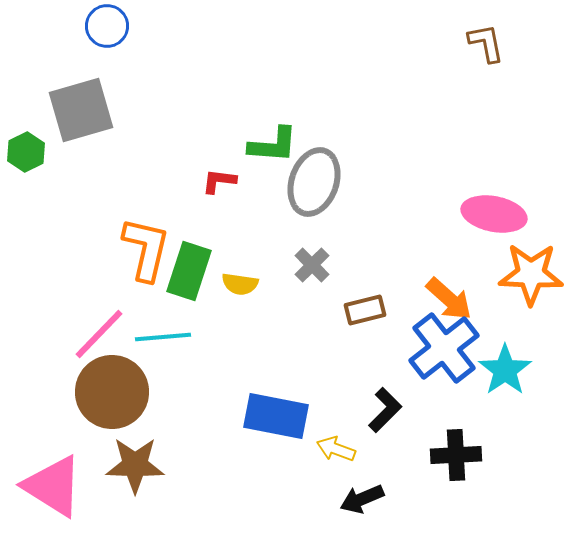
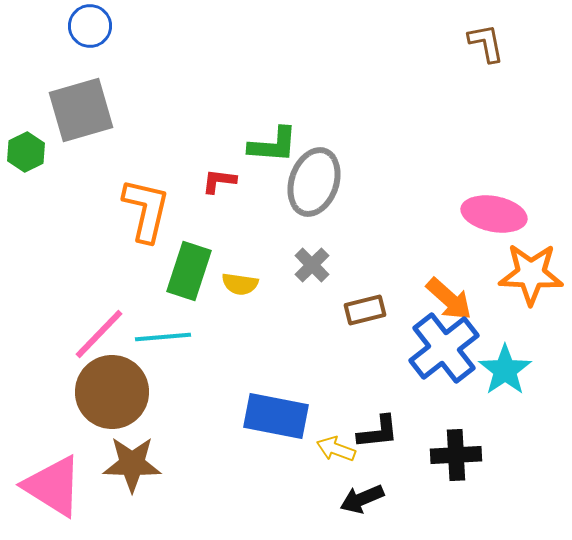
blue circle: moved 17 px left
orange L-shape: moved 39 px up
black L-shape: moved 7 px left, 22 px down; rotated 39 degrees clockwise
brown star: moved 3 px left, 1 px up
